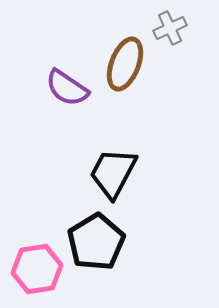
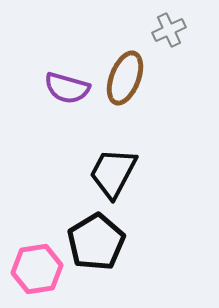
gray cross: moved 1 px left, 2 px down
brown ellipse: moved 14 px down
purple semicircle: rotated 18 degrees counterclockwise
